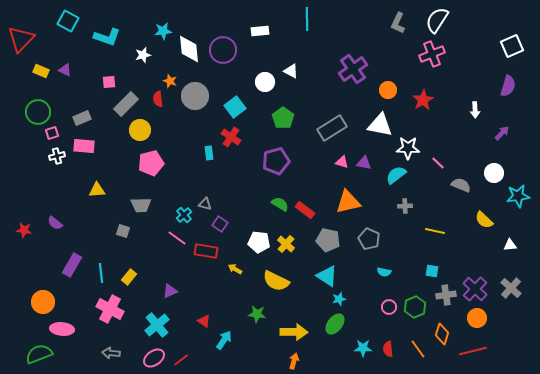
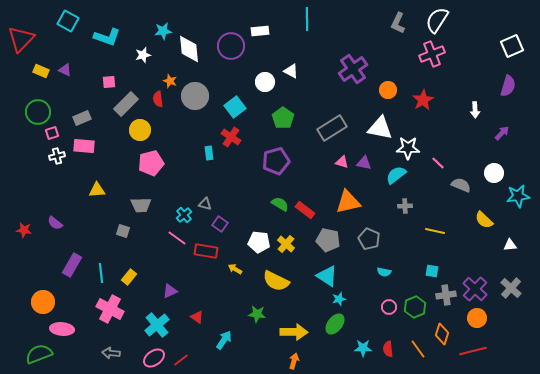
purple circle at (223, 50): moved 8 px right, 4 px up
white triangle at (380, 125): moved 3 px down
red triangle at (204, 321): moved 7 px left, 4 px up
